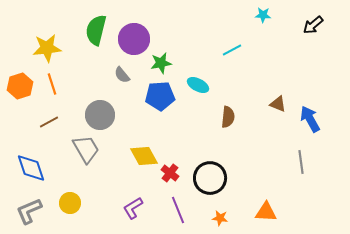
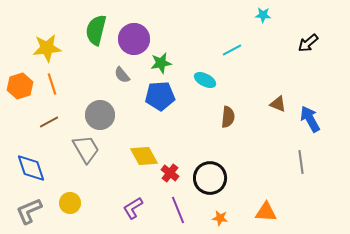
black arrow: moved 5 px left, 18 px down
cyan ellipse: moved 7 px right, 5 px up
